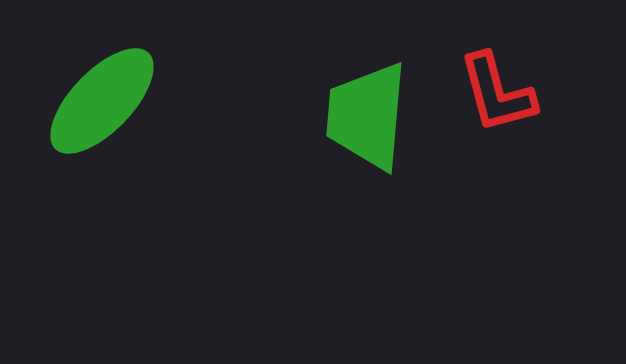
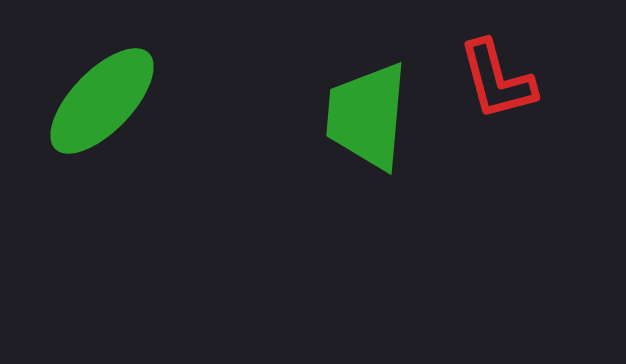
red L-shape: moved 13 px up
